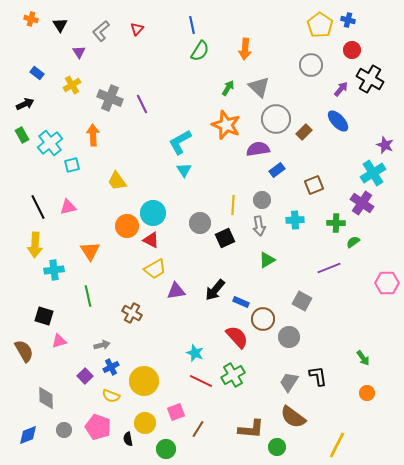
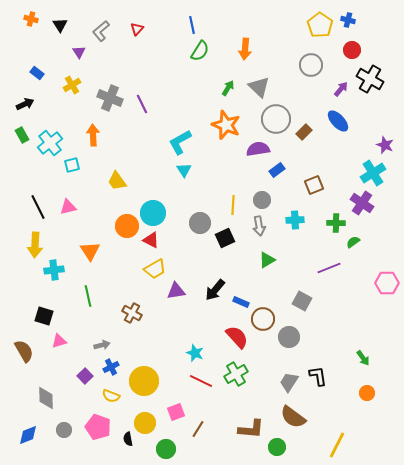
green cross at (233, 375): moved 3 px right, 1 px up
